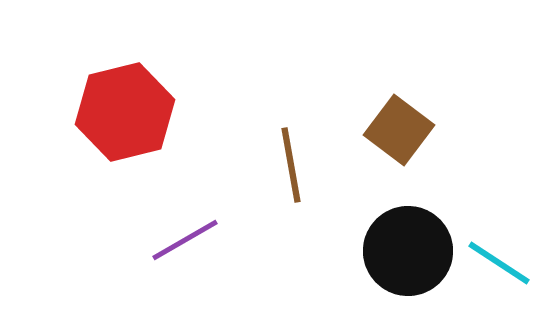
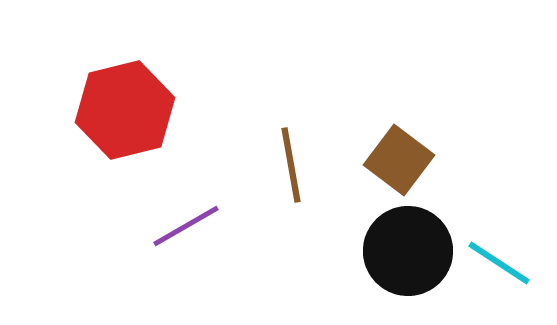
red hexagon: moved 2 px up
brown square: moved 30 px down
purple line: moved 1 px right, 14 px up
